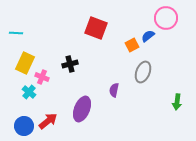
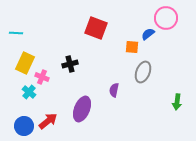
blue semicircle: moved 2 px up
orange square: moved 2 px down; rotated 32 degrees clockwise
